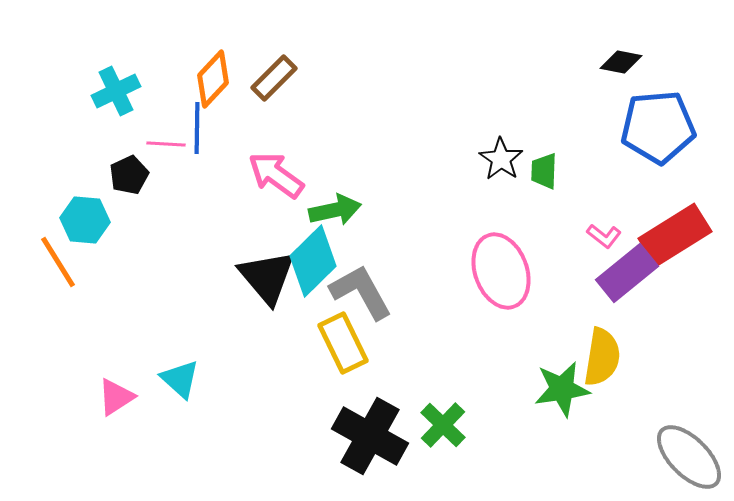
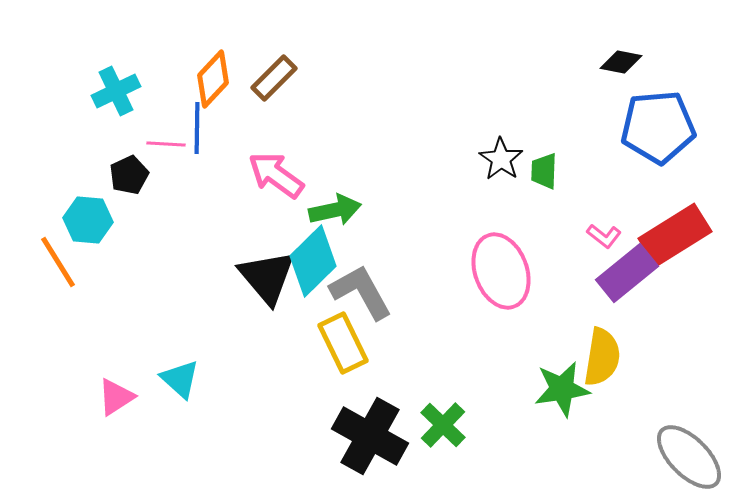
cyan hexagon: moved 3 px right
